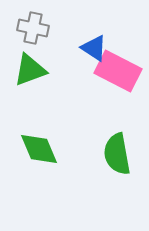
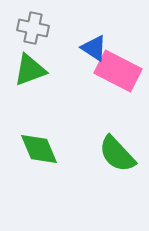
green semicircle: rotated 33 degrees counterclockwise
